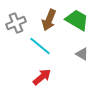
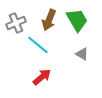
green trapezoid: rotated 30 degrees clockwise
cyan line: moved 2 px left, 1 px up
